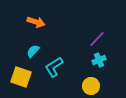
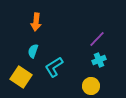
orange arrow: rotated 78 degrees clockwise
cyan semicircle: rotated 24 degrees counterclockwise
yellow square: rotated 15 degrees clockwise
